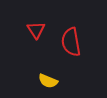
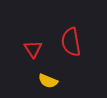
red triangle: moved 3 px left, 19 px down
